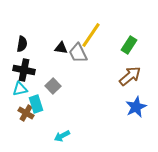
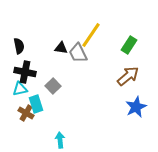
black semicircle: moved 3 px left, 2 px down; rotated 21 degrees counterclockwise
black cross: moved 1 px right, 2 px down
brown arrow: moved 2 px left
cyan arrow: moved 2 px left, 4 px down; rotated 112 degrees clockwise
